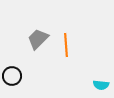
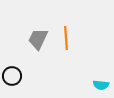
gray trapezoid: rotated 20 degrees counterclockwise
orange line: moved 7 px up
